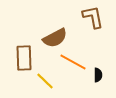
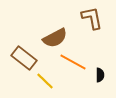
brown L-shape: moved 1 px left, 1 px down
brown rectangle: rotated 50 degrees counterclockwise
black semicircle: moved 2 px right
